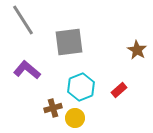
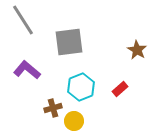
red rectangle: moved 1 px right, 1 px up
yellow circle: moved 1 px left, 3 px down
